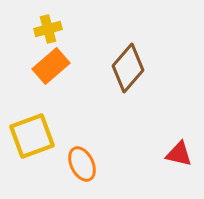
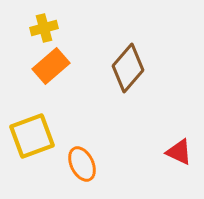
yellow cross: moved 4 px left, 1 px up
red triangle: moved 2 px up; rotated 12 degrees clockwise
